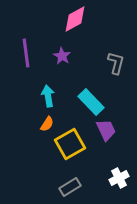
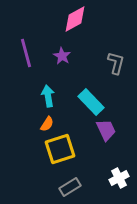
purple line: rotated 8 degrees counterclockwise
yellow square: moved 10 px left, 5 px down; rotated 12 degrees clockwise
